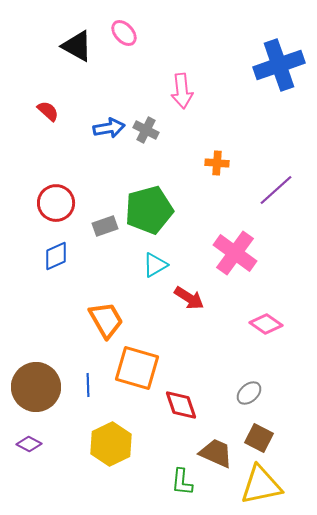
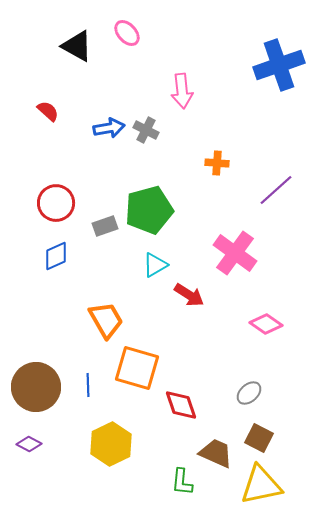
pink ellipse: moved 3 px right
red arrow: moved 3 px up
